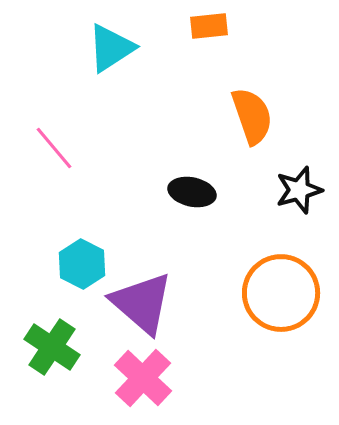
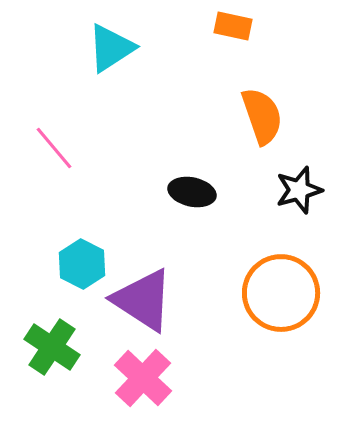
orange rectangle: moved 24 px right; rotated 18 degrees clockwise
orange semicircle: moved 10 px right
purple triangle: moved 1 px right, 3 px up; rotated 8 degrees counterclockwise
